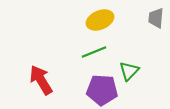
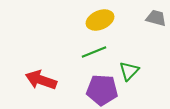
gray trapezoid: rotated 100 degrees clockwise
red arrow: rotated 40 degrees counterclockwise
